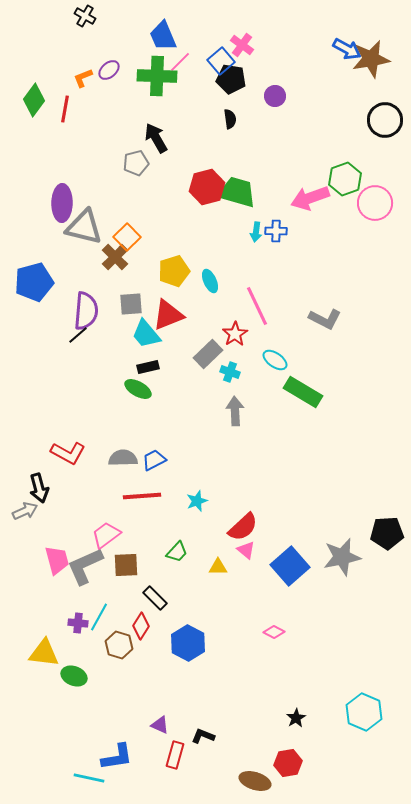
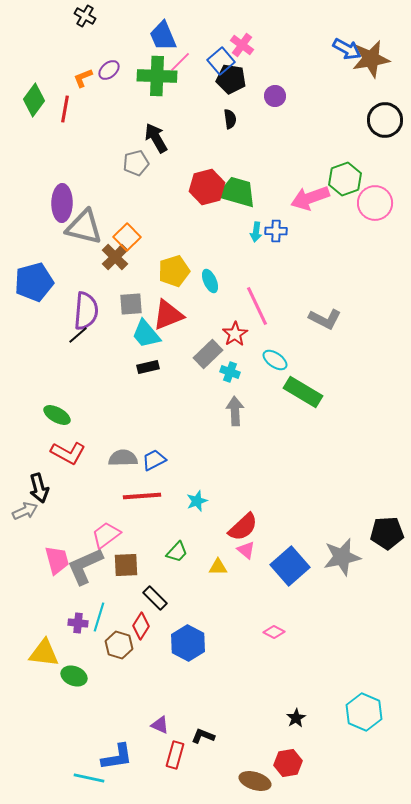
green ellipse at (138, 389): moved 81 px left, 26 px down
cyan line at (99, 617): rotated 12 degrees counterclockwise
